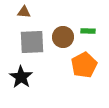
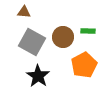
gray square: rotated 32 degrees clockwise
black star: moved 17 px right, 1 px up
